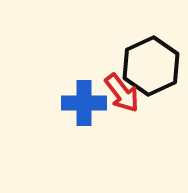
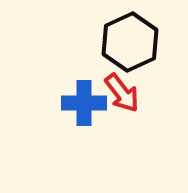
black hexagon: moved 21 px left, 24 px up
